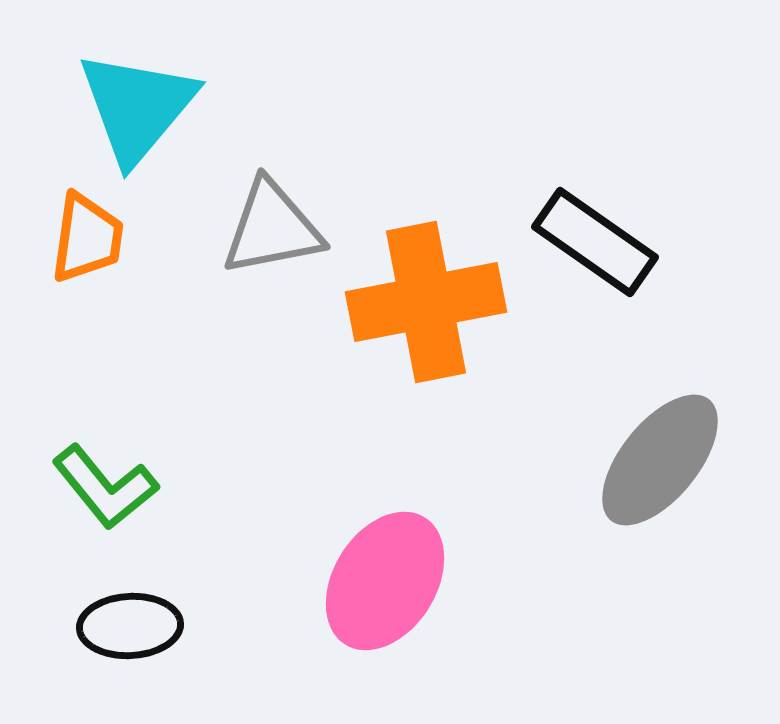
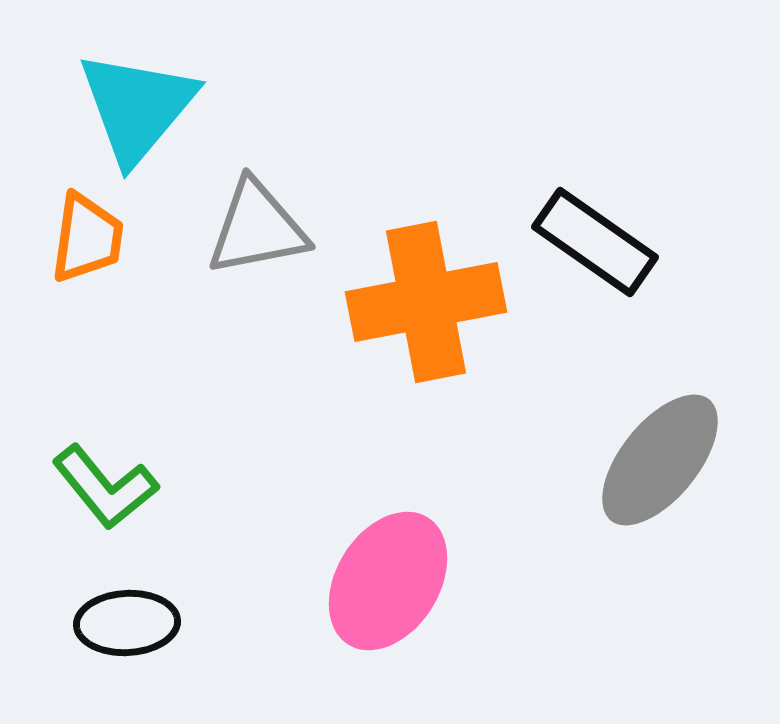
gray triangle: moved 15 px left
pink ellipse: moved 3 px right
black ellipse: moved 3 px left, 3 px up
